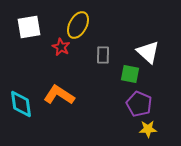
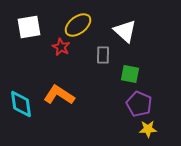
yellow ellipse: rotated 24 degrees clockwise
white triangle: moved 23 px left, 21 px up
